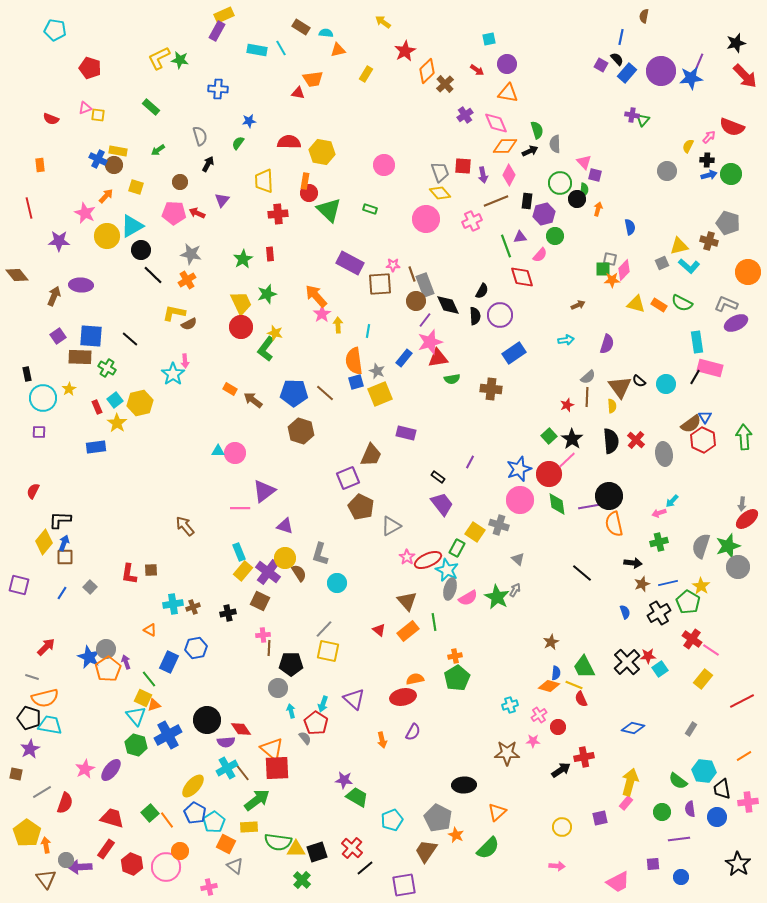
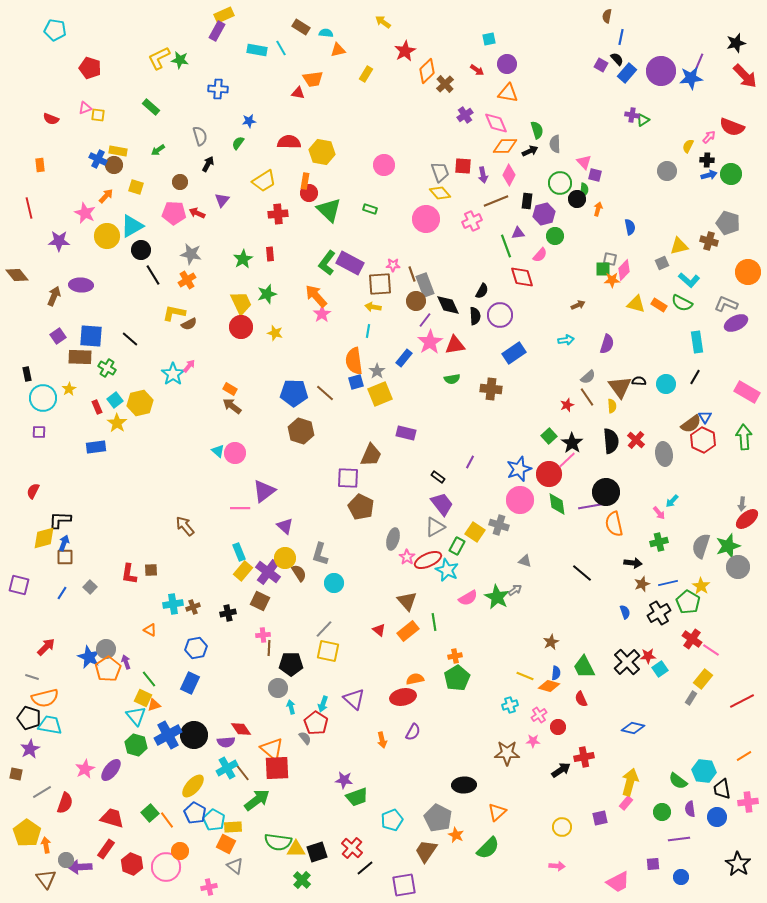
brown semicircle at (644, 16): moved 37 px left
green triangle at (643, 120): rotated 16 degrees clockwise
yellow trapezoid at (264, 181): rotated 120 degrees counterclockwise
purple triangle at (520, 237): moved 2 px left, 4 px up
cyan L-shape at (689, 266): moved 14 px down
black line at (153, 275): rotated 15 degrees clockwise
yellow arrow at (338, 325): moved 35 px right, 18 px up; rotated 77 degrees counterclockwise
pink star at (430, 342): rotated 15 degrees counterclockwise
green L-shape at (266, 349): moved 61 px right, 86 px up
red triangle at (438, 358): moved 17 px right, 13 px up
pink arrow at (185, 361): moved 4 px right, 5 px down; rotated 136 degrees counterclockwise
pink rectangle at (710, 368): moved 37 px right, 24 px down; rotated 15 degrees clockwise
gray star at (377, 371): rotated 14 degrees clockwise
black semicircle at (639, 381): rotated 144 degrees clockwise
brown line at (587, 397): rotated 36 degrees counterclockwise
brown arrow at (253, 400): moved 21 px left, 6 px down
black star at (572, 439): moved 4 px down
cyan triangle at (218, 451): rotated 40 degrees clockwise
purple square at (348, 478): rotated 25 degrees clockwise
black circle at (609, 496): moved 3 px left, 4 px up
pink arrow at (659, 513): rotated 112 degrees counterclockwise
purple triangle at (285, 526): rotated 24 degrees clockwise
gray triangle at (391, 526): moved 44 px right, 1 px down
yellow diamond at (44, 542): moved 4 px up; rotated 35 degrees clockwise
green rectangle at (457, 548): moved 2 px up
gray triangle at (518, 559): moved 7 px right, 2 px down; rotated 24 degrees counterclockwise
cyan circle at (337, 583): moved 3 px left
gray ellipse at (450, 589): moved 57 px left, 50 px up
gray arrow at (515, 590): rotated 24 degrees clockwise
blue rectangle at (169, 662): moved 21 px right, 21 px down
yellow line at (574, 685): moved 49 px left, 9 px up
cyan arrow at (291, 711): moved 4 px up
black circle at (207, 720): moved 13 px left, 15 px down
gray rectangle at (691, 729): moved 31 px up
green trapezoid at (357, 797): rotated 130 degrees clockwise
cyan pentagon at (214, 822): moved 2 px up; rotated 10 degrees counterclockwise
yellow rectangle at (249, 827): moved 16 px left
